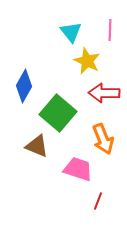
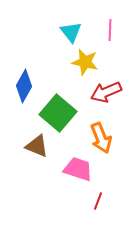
yellow star: moved 2 px left, 1 px down; rotated 12 degrees counterclockwise
red arrow: moved 2 px right, 1 px up; rotated 24 degrees counterclockwise
orange arrow: moved 2 px left, 1 px up
